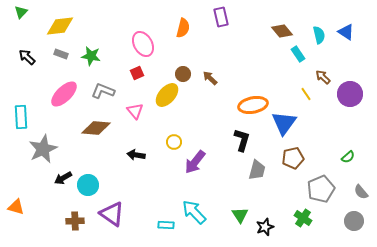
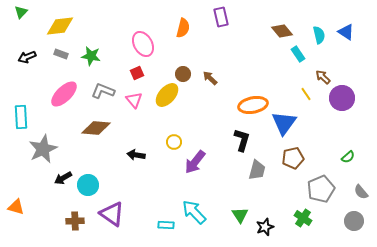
black arrow at (27, 57): rotated 66 degrees counterclockwise
purple circle at (350, 94): moved 8 px left, 4 px down
pink triangle at (135, 111): moved 1 px left, 11 px up
